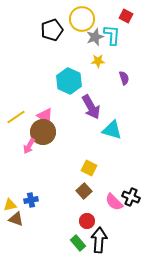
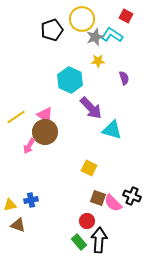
cyan L-shape: rotated 60 degrees counterclockwise
cyan hexagon: moved 1 px right, 1 px up
purple arrow: moved 1 px down; rotated 15 degrees counterclockwise
pink triangle: moved 1 px up
brown circle: moved 2 px right
brown square: moved 14 px right, 7 px down; rotated 28 degrees counterclockwise
black cross: moved 1 px right, 1 px up
pink semicircle: moved 1 px left, 1 px down
brown triangle: moved 2 px right, 6 px down
green rectangle: moved 1 px right, 1 px up
